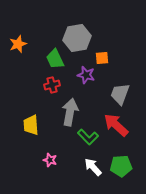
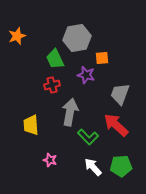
orange star: moved 1 px left, 8 px up
